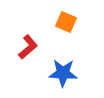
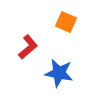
blue star: moved 4 px left; rotated 8 degrees clockwise
